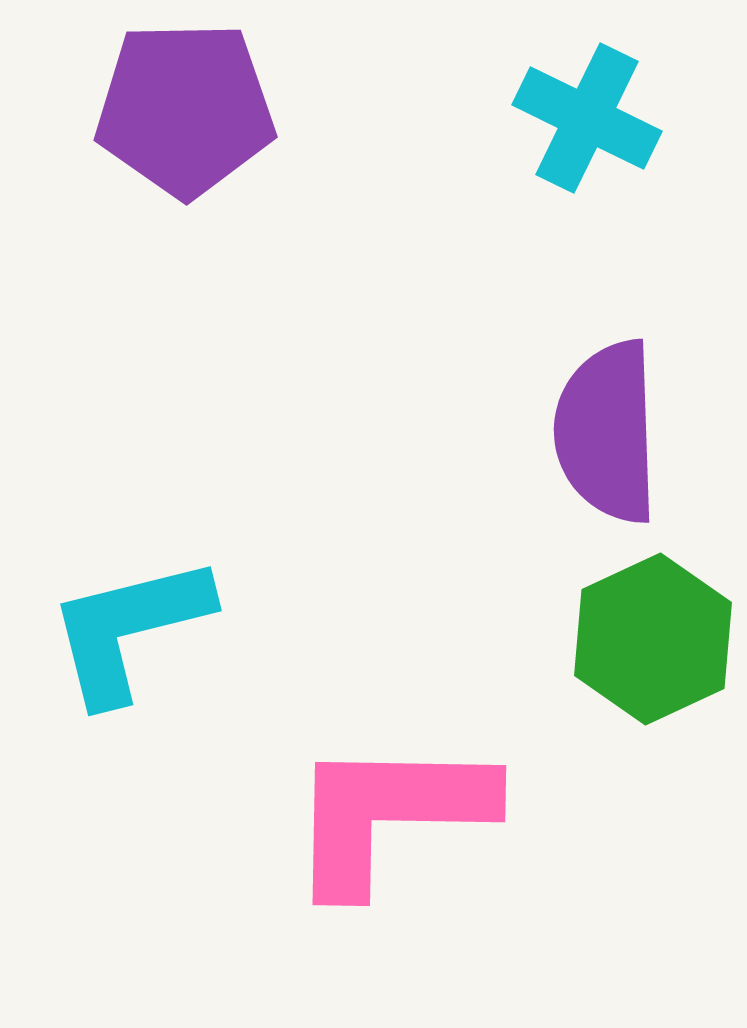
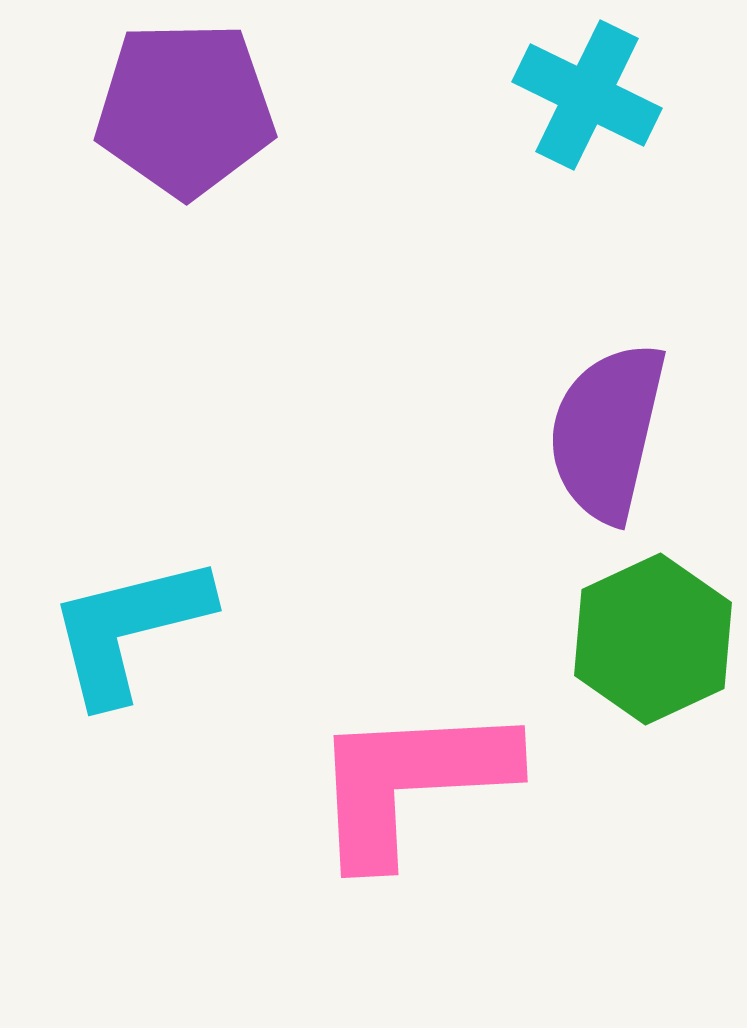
cyan cross: moved 23 px up
purple semicircle: rotated 15 degrees clockwise
pink L-shape: moved 22 px right, 32 px up; rotated 4 degrees counterclockwise
